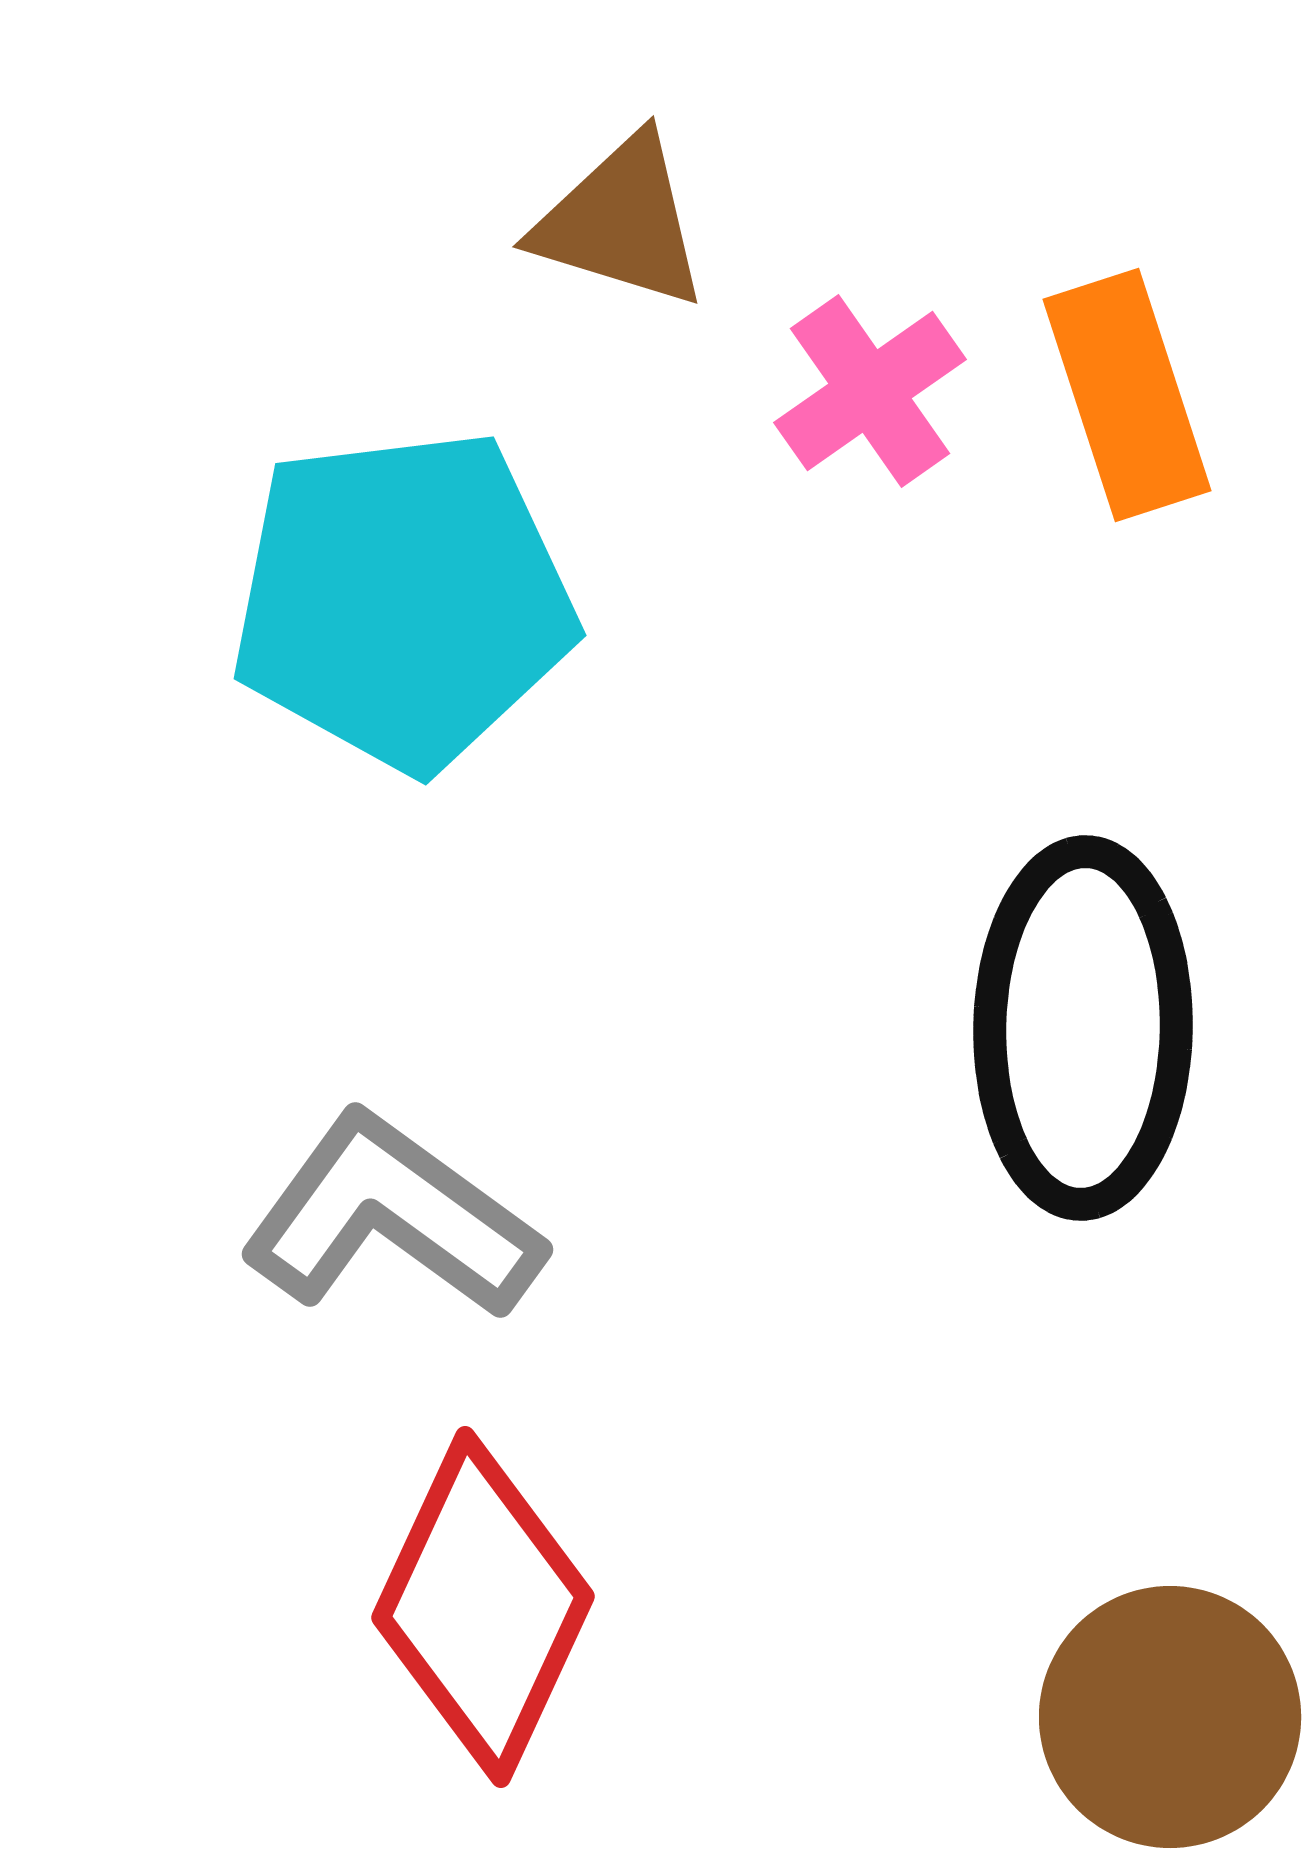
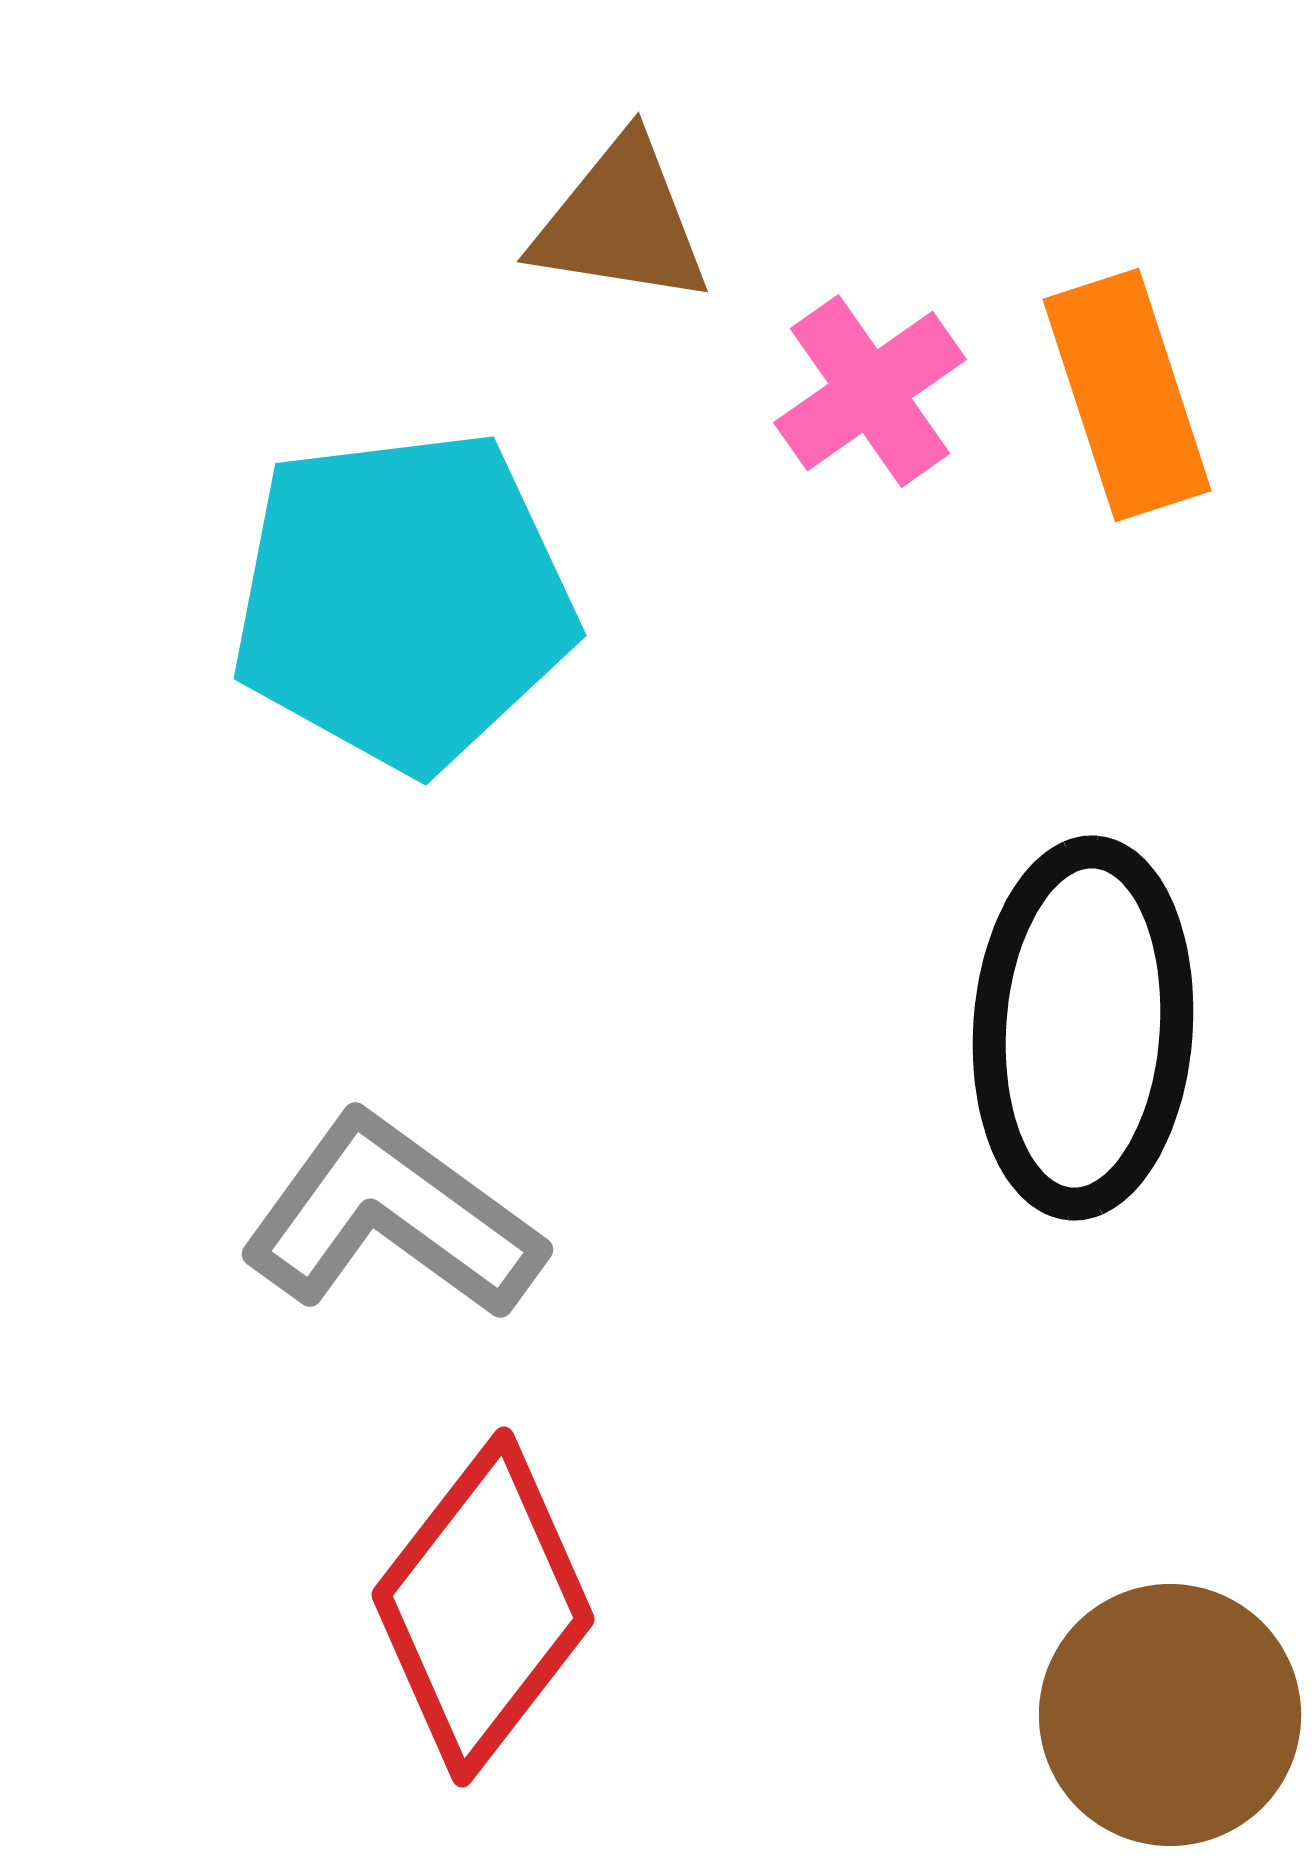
brown triangle: rotated 8 degrees counterclockwise
black ellipse: rotated 3 degrees clockwise
red diamond: rotated 13 degrees clockwise
brown circle: moved 2 px up
